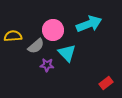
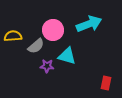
cyan triangle: moved 3 px down; rotated 30 degrees counterclockwise
purple star: moved 1 px down
red rectangle: rotated 40 degrees counterclockwise
